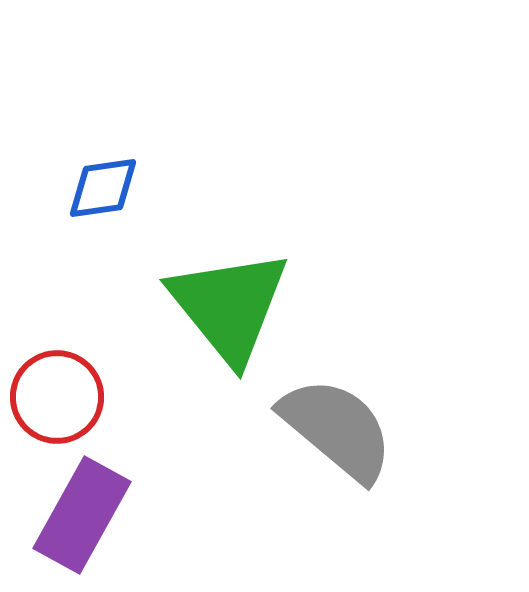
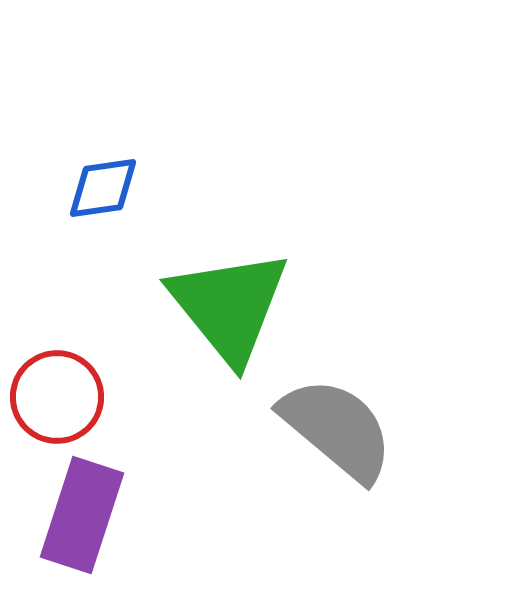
purple rectangle: rotated 11 degrees counterclockwise
